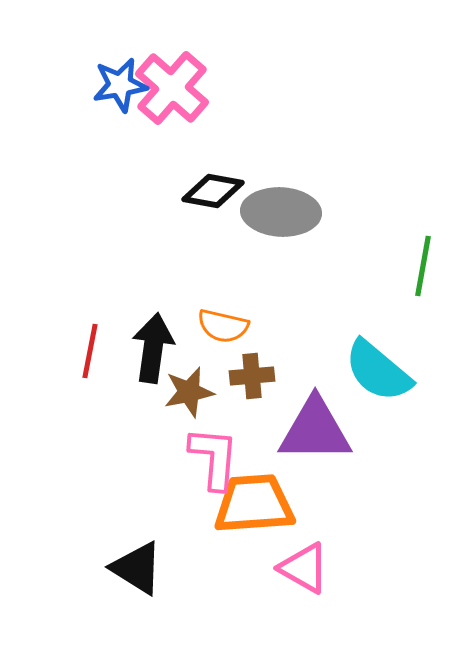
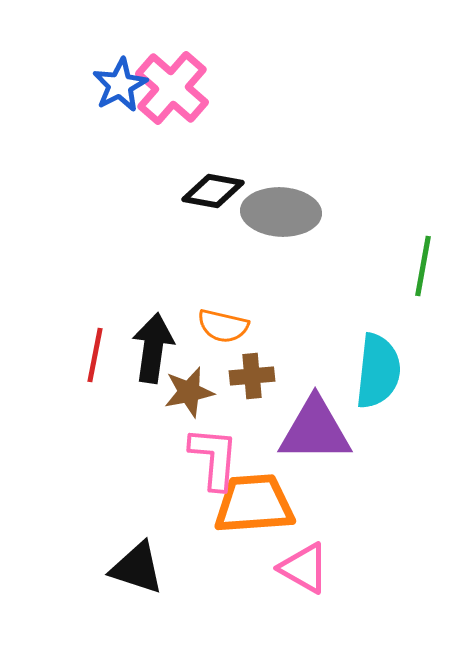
blue star: rotated 18 degrees counterclockwise
red line: moved 5 px right, 4 px down
cyan semicircle: rotated 124 degrees counterclockwise
black triangle: rotated 14 degrees counterclockwise
